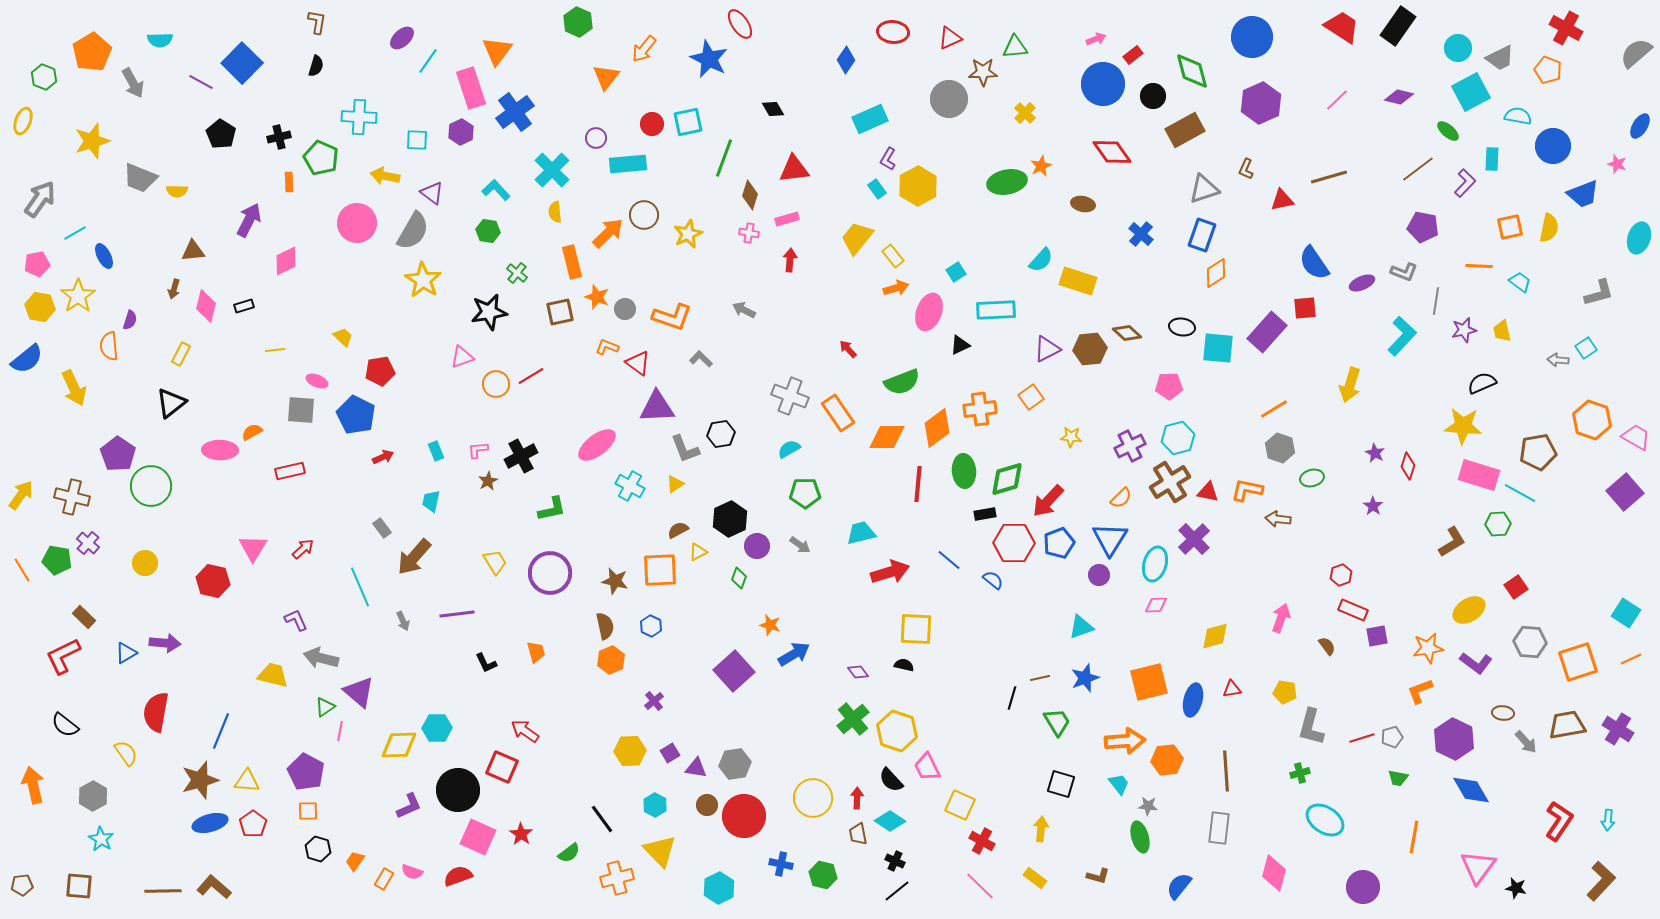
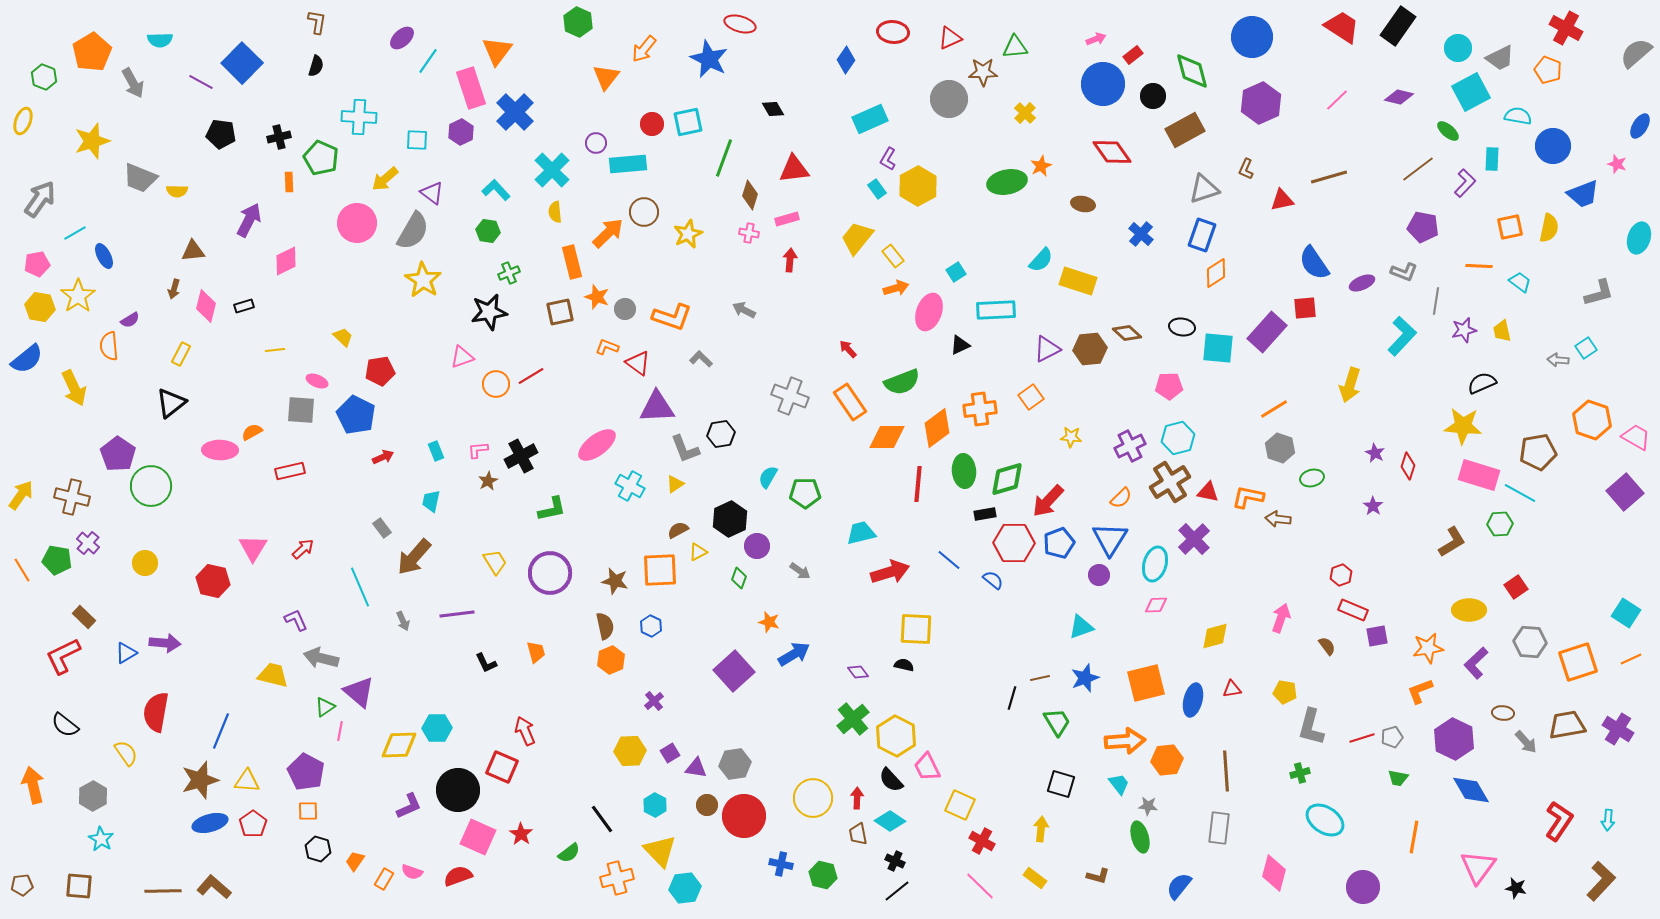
red ellipse at (740, 24): rotated 40 degrees counterclockwise
blue cross at (515, 112): rotated 9 degrees counterclockwise
black pentagon at (221, 134): rotated 24 degrees counterclockwise
purple circle at (596, 138): moved 5 px down
yellow arrow at (385, 176): moved 3 px down; rotated 52 degrees counterclockwise
brown circle at (644, 215): moved 3 px up
green cross at (517, 273): moved 8 px left; rotated 30 degrees clockwise
purple semicircle at (130, 320): rotated 42 degrees clockwise
orange rectangle at (838, 413): moved 12 px right, 11 px up
cyan semicircle at (789, 449): moved 21 px left, 28 px down; rotated 30 degrees counterclockwise
orange L-shape at (1247, 490): moved 1 px right, 7 px down
green hexagon at (1498, 524): moved 2 px right
gray arrow at (800, 545): moved 26 px down
yellow ellipse at (1469, 610): rotated 32 degrees clockwise
orange star at (770, 625): moved 1 px left, 3 px up
purple L-shape at (1476, 663): rotated 100 degrees clockwise
orange square at (1149, 682): moved 3 px left, 1 px down
red arrow at (525, 731): rotated 32 degrees clockwise
yellow hexagon at (897, 731): moved 1 px left, 5 px down; rotated 9 degrees clockwise
cyan hexagon at (719, 888): moved 34 px left; rotated 20 degrees clockwise
